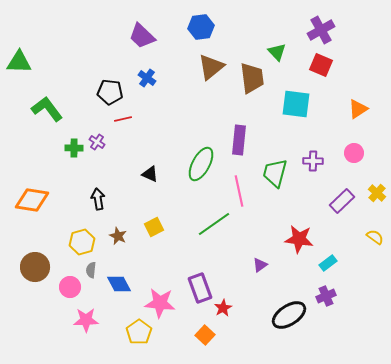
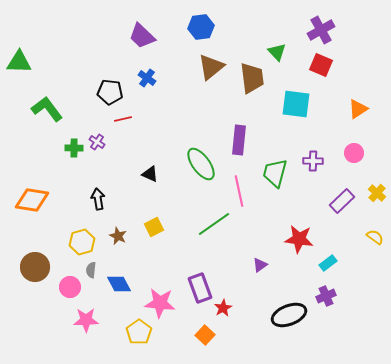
green ellipse at (201, 164): rotated 64 degrees counterclockwise
black ellipse at (289, 315): rotated 12 degrees clockwise
